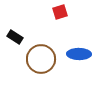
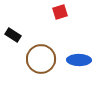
black rectangle: moved 2 px left, 2 px up
blue ellipse: moved 6 px down
